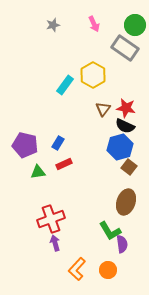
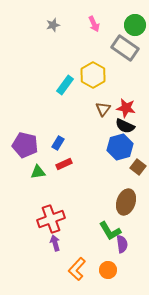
brown square: moved 9 px right
